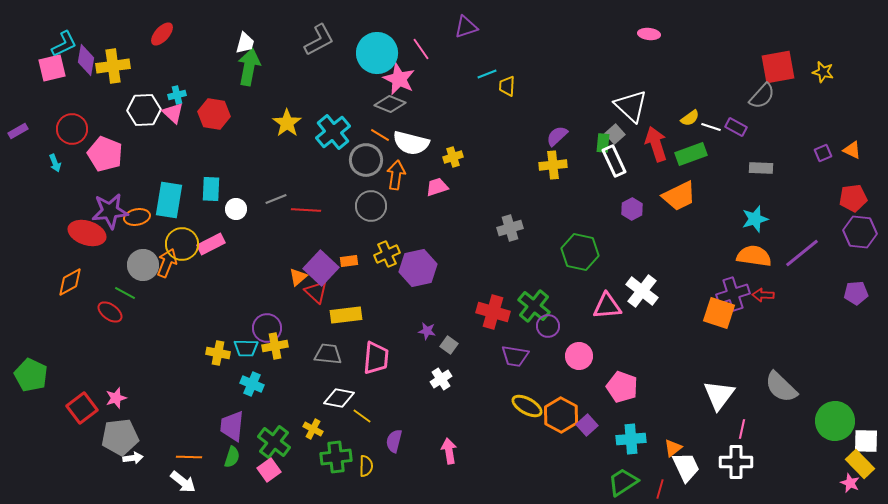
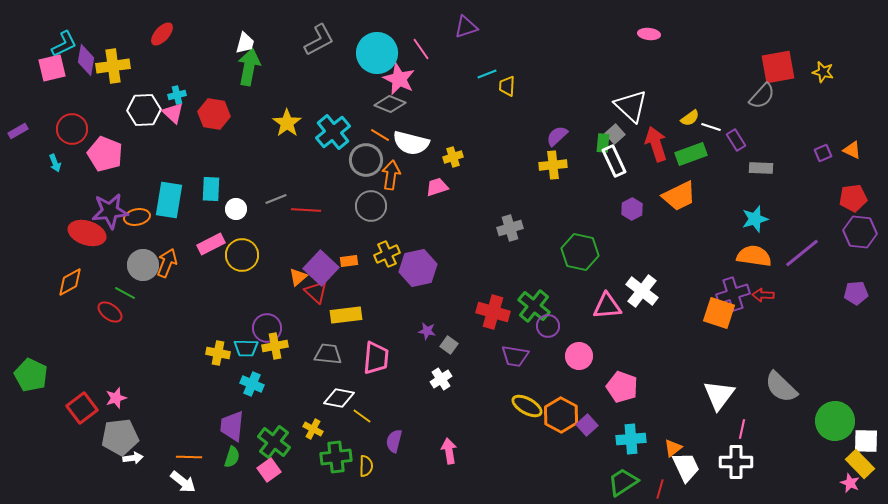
purple rectangle at (736, 127): moved 13 px down; rotated 30 degrees clockwise
orange arrow at (396, 175): moved 5 px left
yellow circle at (182, 244): moved 60 px right, 11 px down
